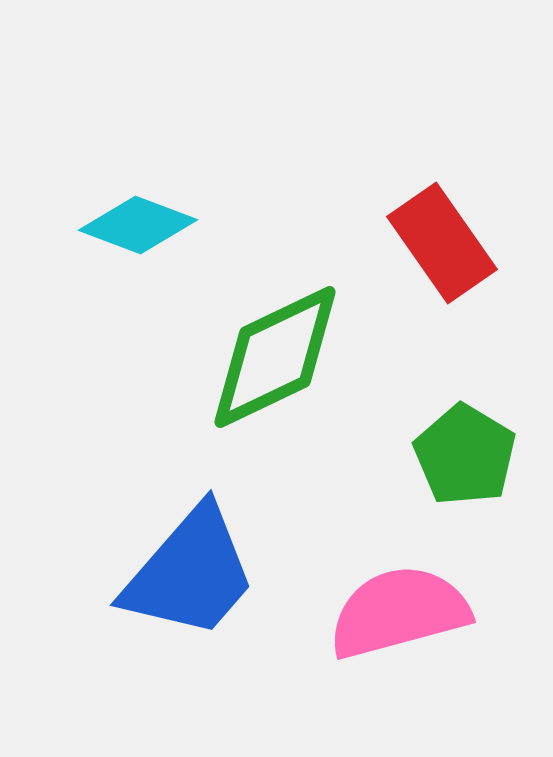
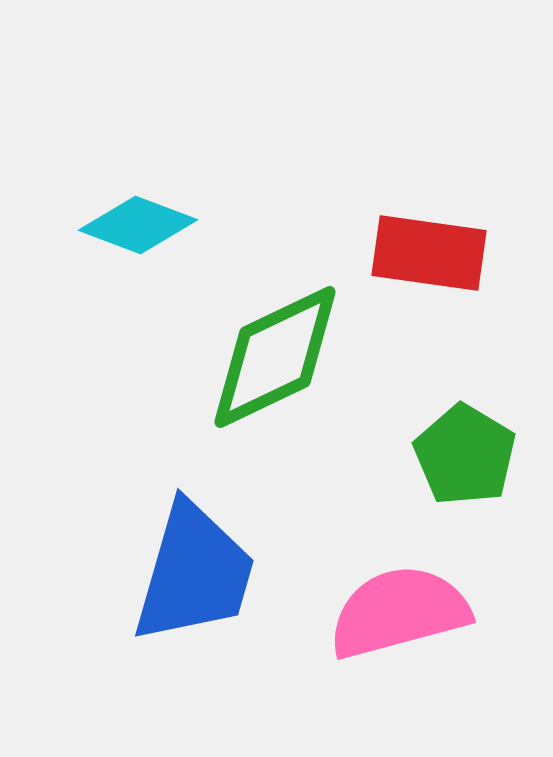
red rectangle: moved 13 px left, 10 px down; rotated 47 degrees counterclockwise
blue trapezoid: moved 4 px right; rotated 25 degrees counterclockwise
